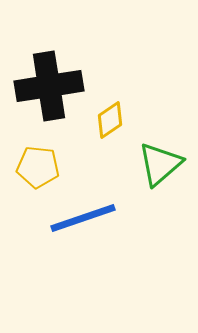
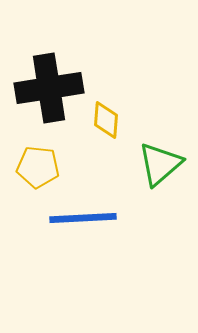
black cross: moved 2 px down
yellow diamond: moved 4 px left; rotated 51 degrees counterclockwise
blue line: rotated 16 degrees clockwise
